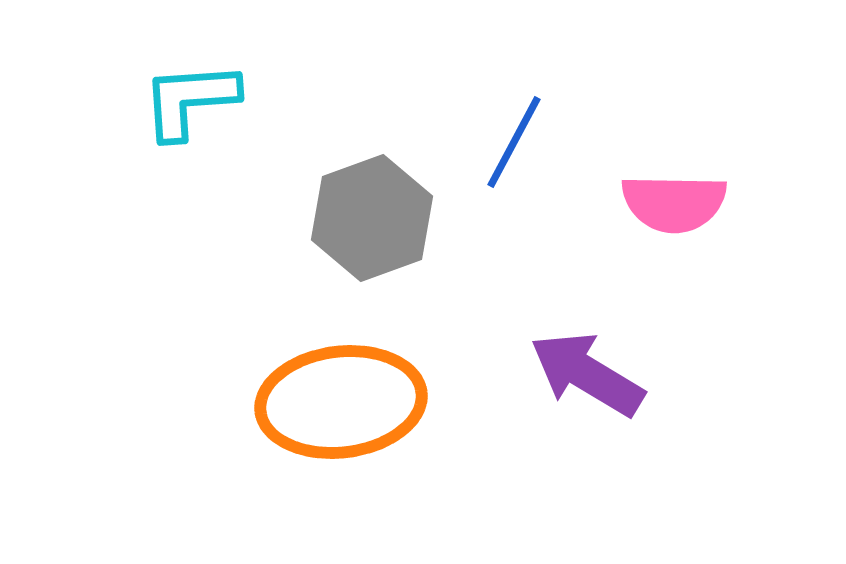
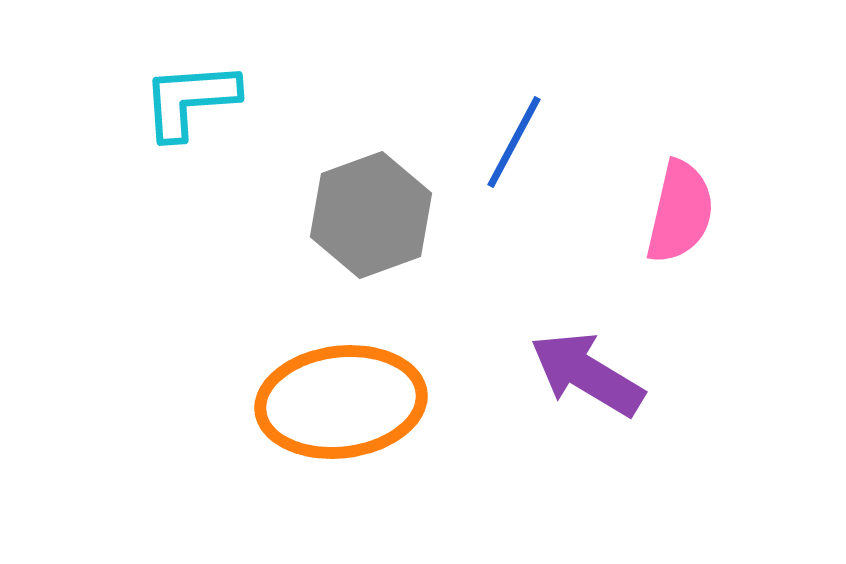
pink semicircle: moved 6 px right, 9 px down; rotated 78 degrees counterclockwise
gray hexagon: moved 1 px left, 3 px up
